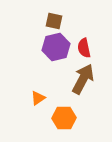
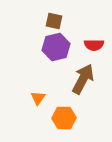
red semicircle: moved 10 px right, 3 px up; rotated 78 degrees counterclockwise
orange triangle: rotated 21 degrees counterclockwise
